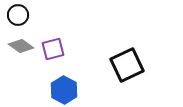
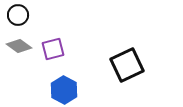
gray diamond: moved 2 px left
